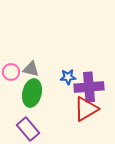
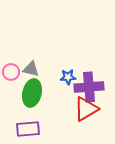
purple rectangle: rotated 55 degrees counterclockwise
